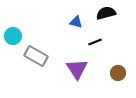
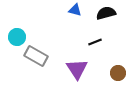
blue triangle: moved 1 px left, 12 px up
cyan circle: moved 4 px right, 1 px down
